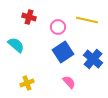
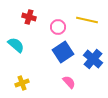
yellow cross: moved 5 px left
